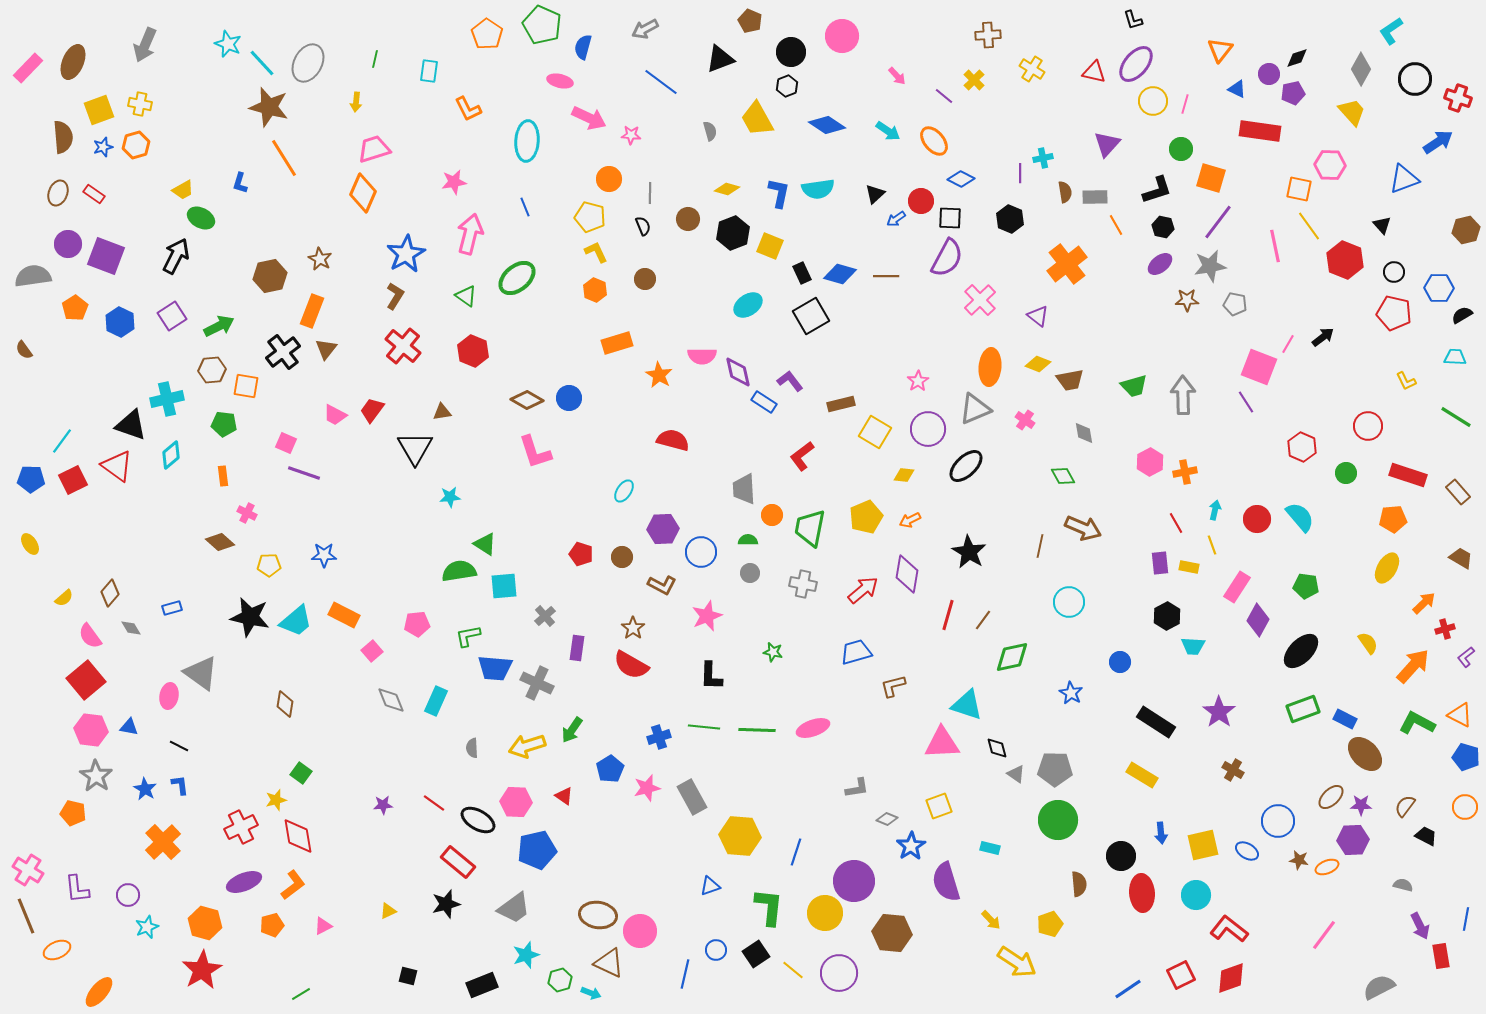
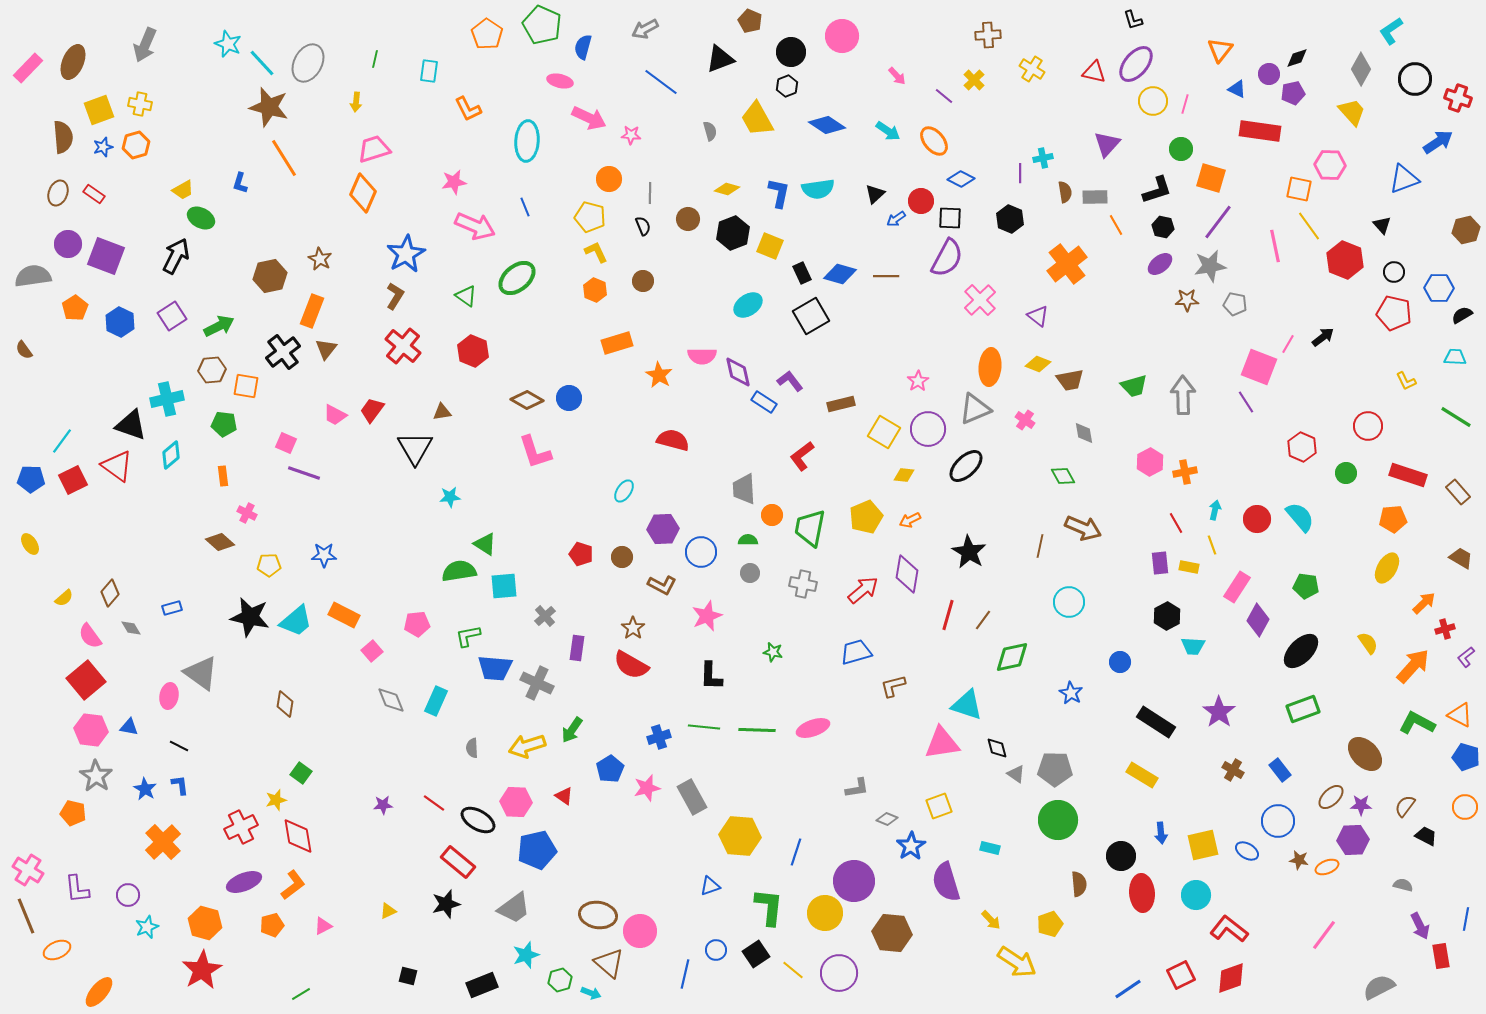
pink arrow at (470, 234): moved 5 px right, 8 px up; rotated 99 degrees clockwise
brown circle at (645, 279): moved 2 px left, 2 px down
yellow square at (875, 432): moved 9 px right
blue rectangle at (1345, 719): moved 65 px left, 51 px down; rotated 25 degrees clockwise
pink triangle at (942, 743): rotated 6 degrees counterclockwise
brown triangle at (609, 963): rotated 16 degrees clockwise
